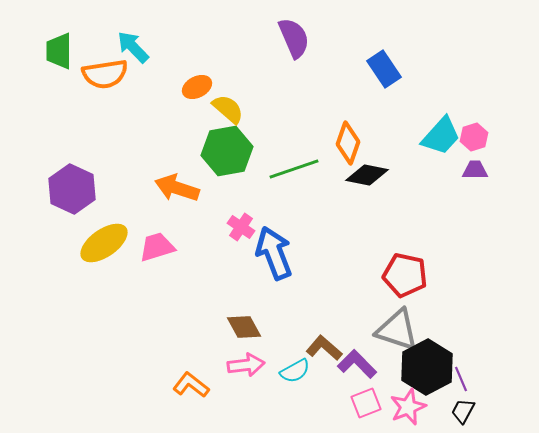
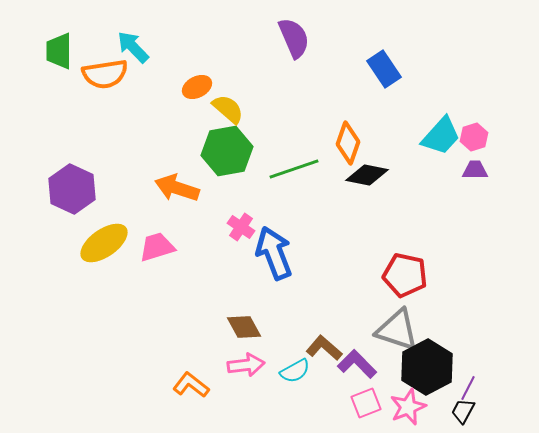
purple line: moved 7 px right, 9 px down; rotated 50 degrees clockwise
